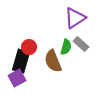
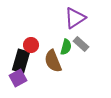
red circle: moved 2 px right, 2 px up
purple square: moved 1 px right
